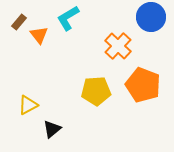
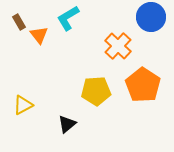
brown rectangle: rotated 70 degrees counterclockwise
orange pentagon: rotated 12 degrees clockwise
yellow triangle: moved 5 px left
black triangle: moved 15 px right, 5 px up
